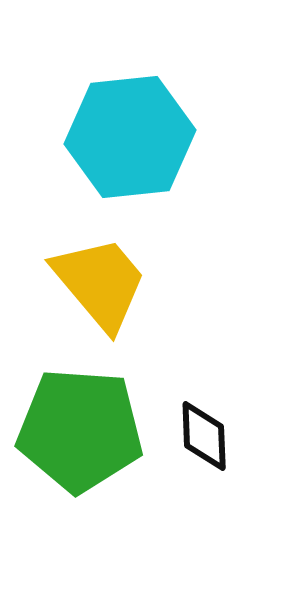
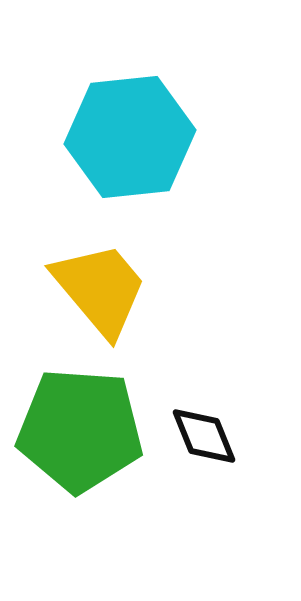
yellow trapezoid: moved 6 px down
black diamond: rotated 20 degrees counterclockwise
